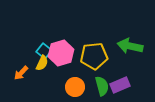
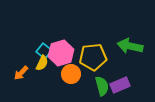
yellow pentagon: moved 1 px left, 1 px down
orange circle: moved 4 px left, 13 px up
